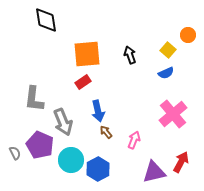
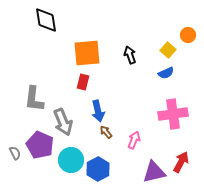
orange square: moved 1 px up
red rectangle: rotated 42 degrees counterclockwise
pink cross: rotated 32 degrees clockwise
